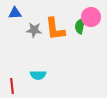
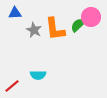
green semicircle: moved 2 px left, 1 px up; rotated 35 degrees clockwise
gray star: rotated 21 degrees clockwise
red line: rotated 56 degrees clockwise
